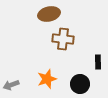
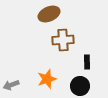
brown ellipse: rotated 10 degrees counterclockwise
brown cross: moved 1 px down; rotated 10 degrees counterclockwise
black rectangle: moved 11 px left
black circle: moved 2 px down
